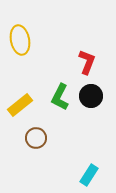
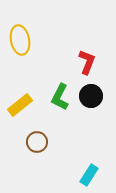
brown circle: moved 1 px right, 4 px down
